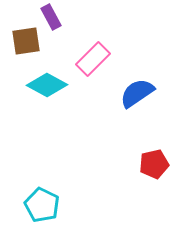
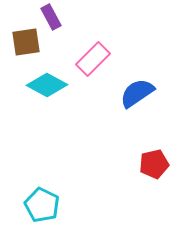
brown square: moved 1 px down
